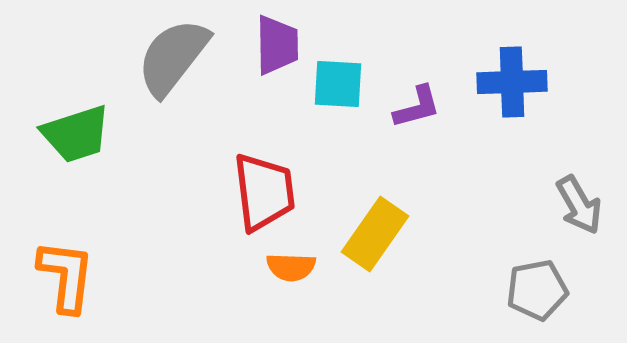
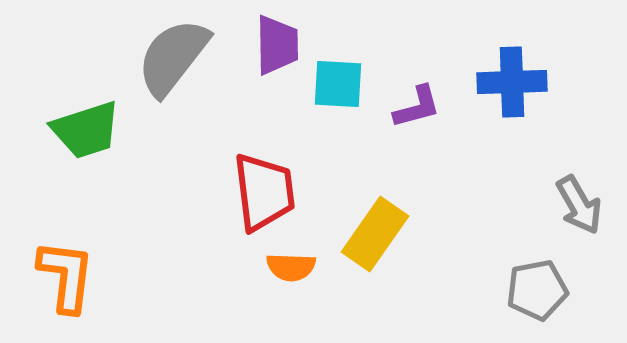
green trapezoid: moved 10 px right, 4 px up
